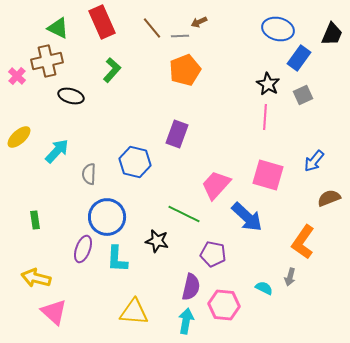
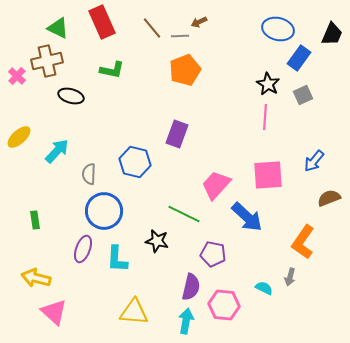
green L-shape at (112, 70): rotated 60 degrees clockwise
pink square at (268, 175): rotated 20 degrees counterclockwise
blue circle at (107, 217): moved 3 px left, 6 px up
